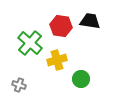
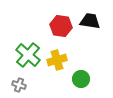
green cross: moved 2 px left, 12 px down
